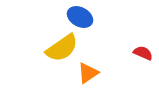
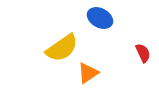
blue ellipse: moved 20 px right, 1 px down
red semicircle: rotated 42 degrees clockwise
